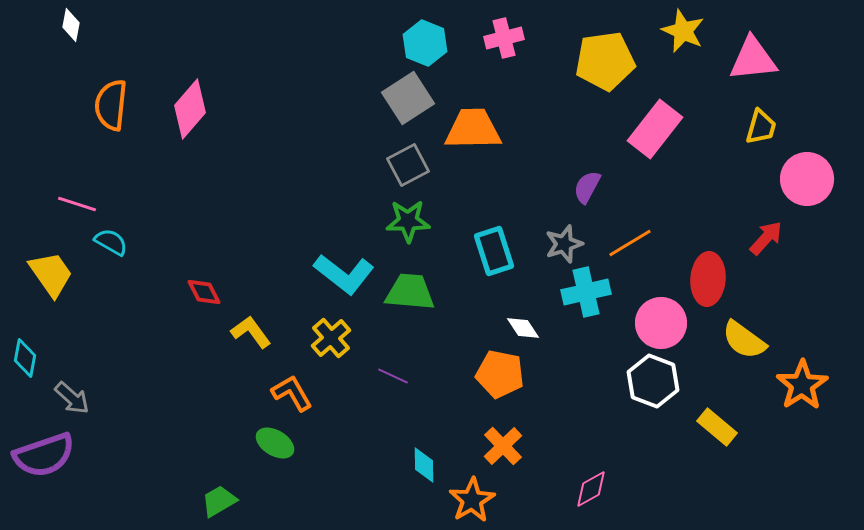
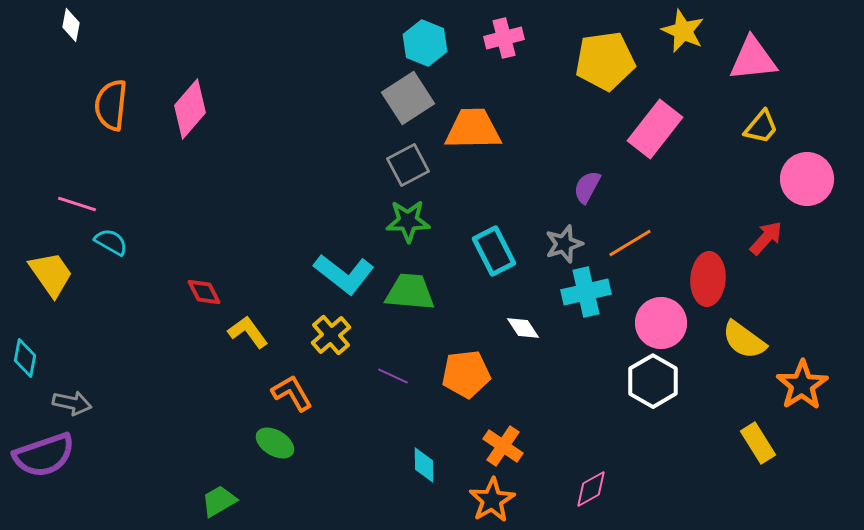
yellow trapezoid at (761, 127): rotated 24 degrees clockwise
cyan rectangle at (494, 251): rotated 9 degrees counterclockwise
yellow L-shape at (251, 332): moved 3 px left
yellow cross at (331, 338): moved 3 px up
orange pentagon at (500, 374): moved 34 px left; rotated 18 degrees counterclockwise
white hexagon at (653, 381): rotated 9 degrees clockwise
gray arrow at (72, 398): moved 5 px down; rotated 30 degrees counterclockwise
yellow rectangle at (717, 427): moved 41 px right, 16 px down; rotated 18 degrees clockwise
orange cross at (503, 446): rotated 12 degrees counterclockwise
orange star at (472, 500): moved 20 px right
